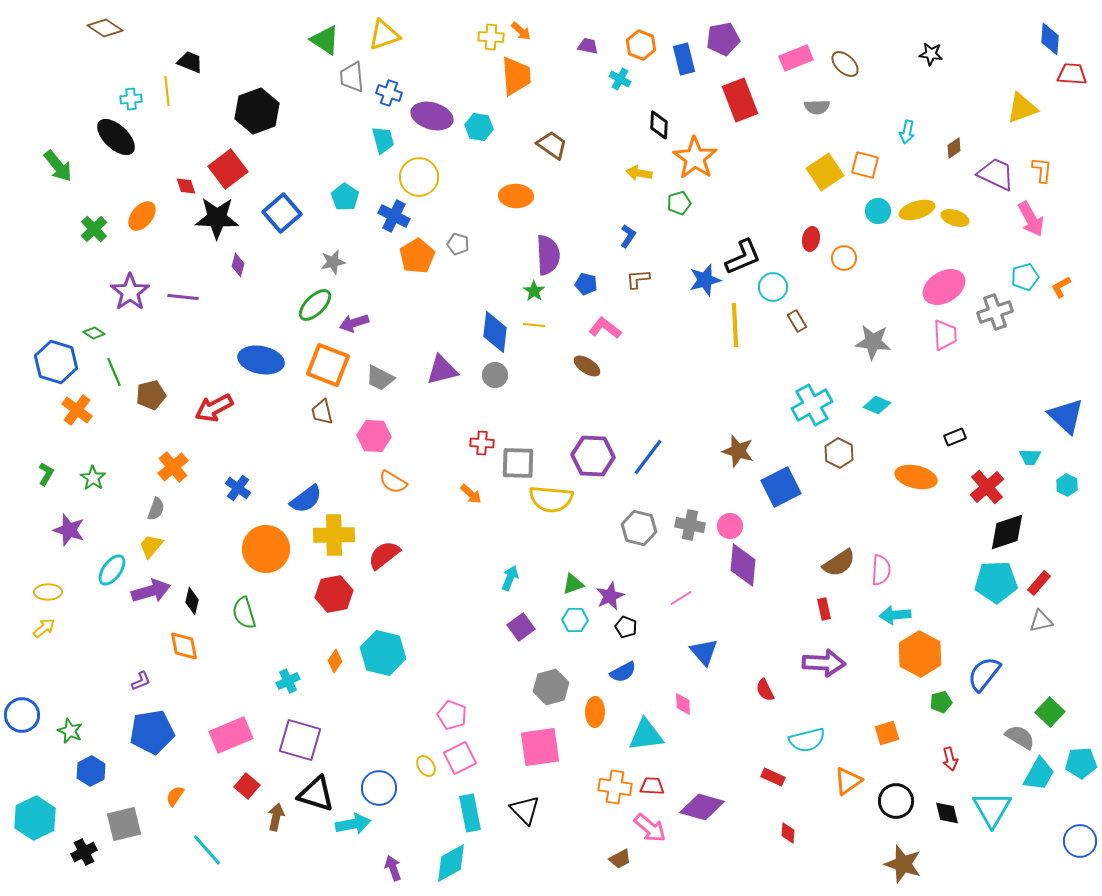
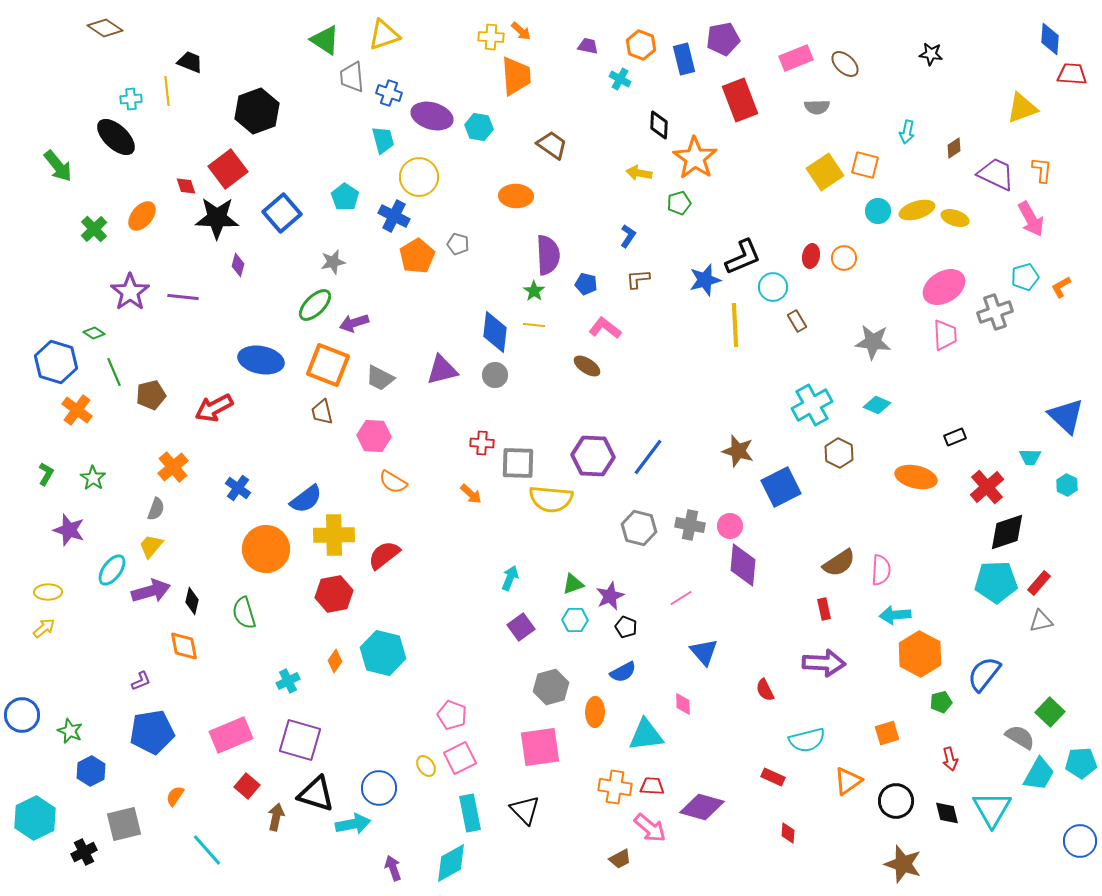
red ellipse at (811, 239): moved 17 px down
